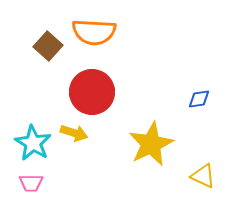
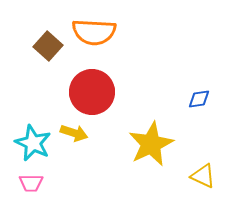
cyan star: rotated 6 degrees counterclockwise
